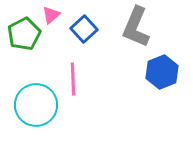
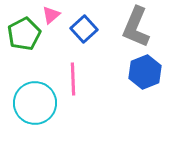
blue hexagon: moved 17 px left
cyan circle: moved 1 px left, 2 px up
